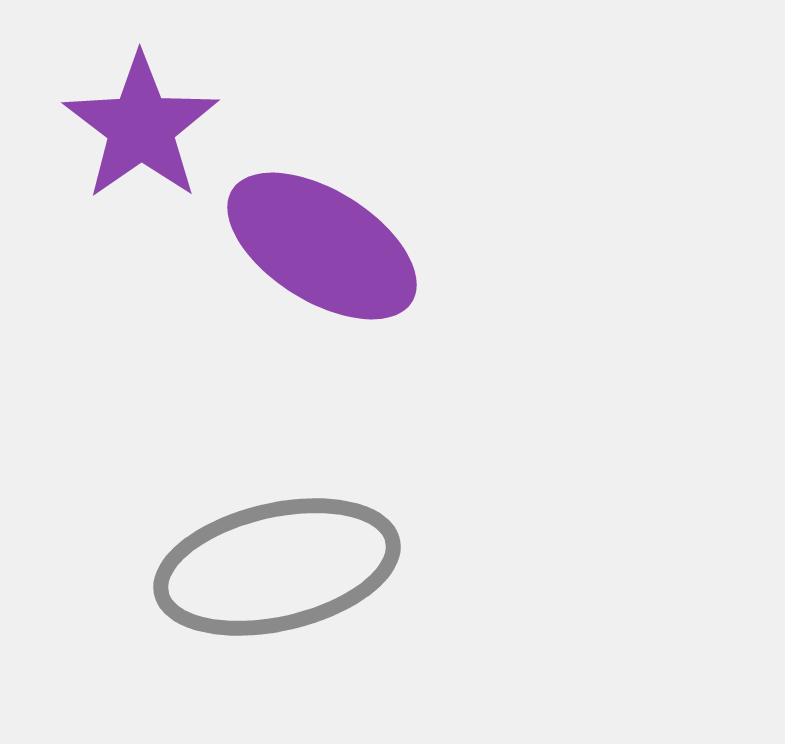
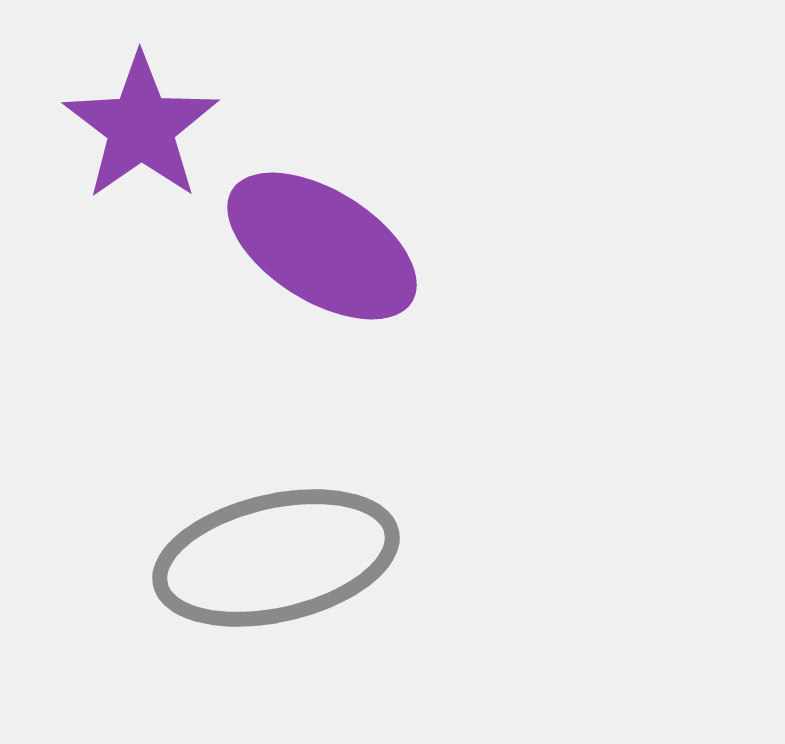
gray ellipse: moved 1 px left, 9 px up
